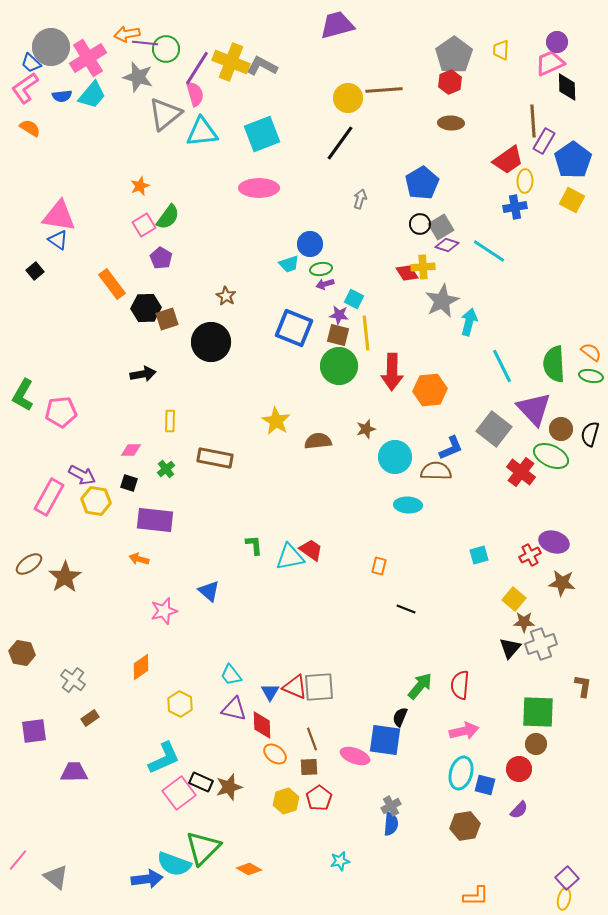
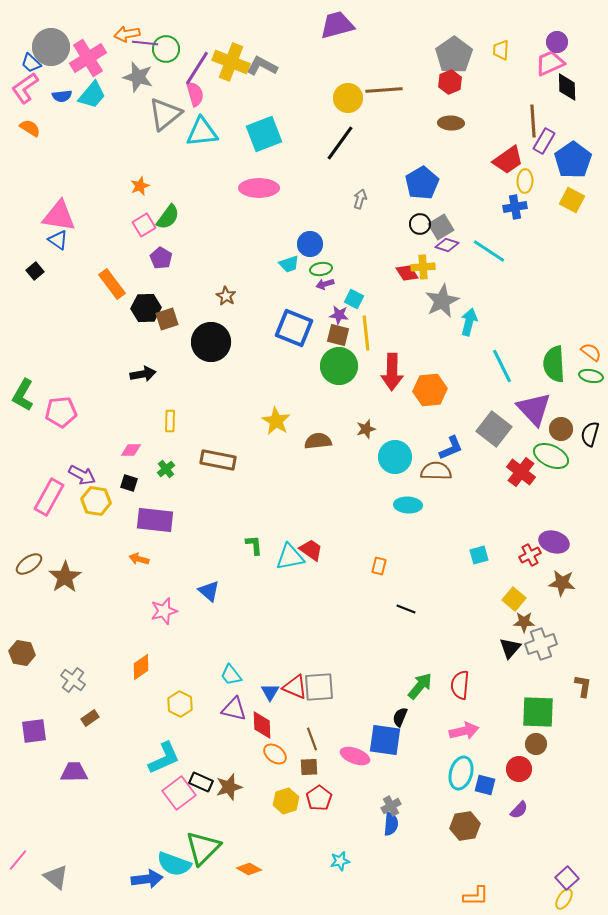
cyan square at (262, 134): moved 2 px right
brown rectangle at (215, 458): moved 3 px right, 2 px down
yellow ellipse at (564, 899): rotated 20 degrees clockwise
